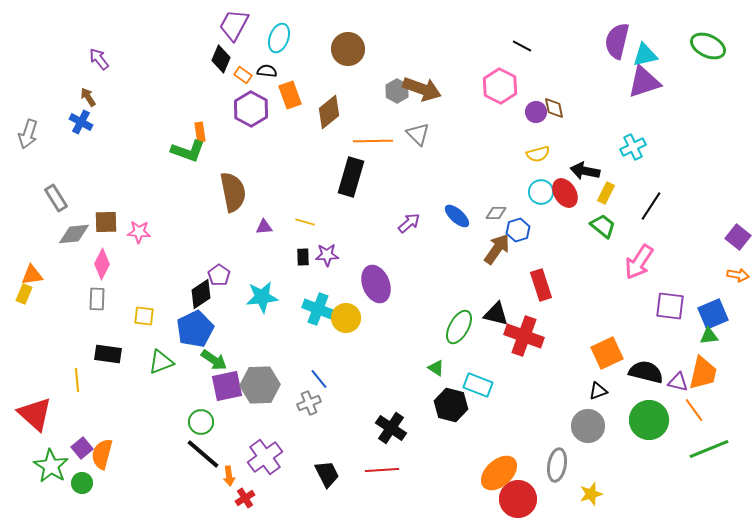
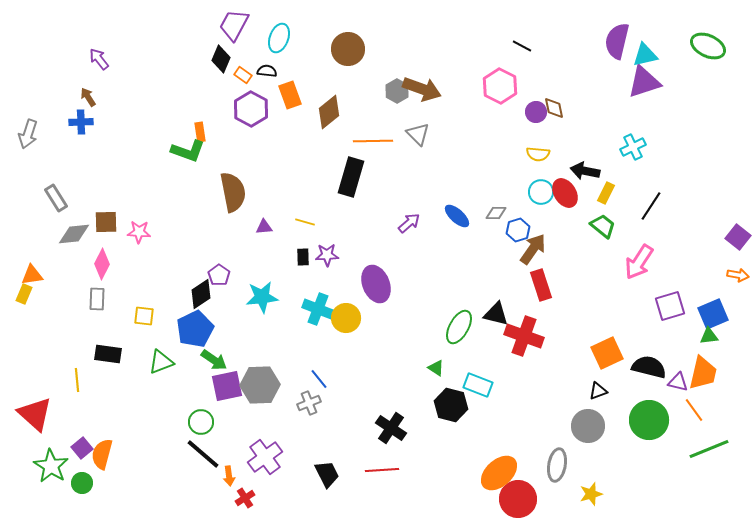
blue cross at (81, 122): rotated 30 degrees counterclockwise
yellow semicircle at (538, 154): rotated 20 degrees clockwise
brown arrow at (497, 249): moved 36 px right
purple square at (670, 306): rotated 24 degrees counterclockwise
black semicircle at (646, 372): moved 3 px right, 5 px up
